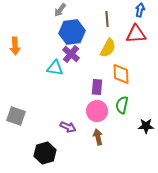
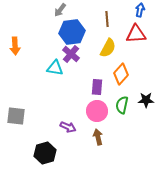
orange diamond: rotated 45 degrees clockwise
gray square: rotated 12 degrees counterclockwise
black star: moved 26 px up
